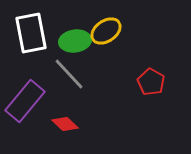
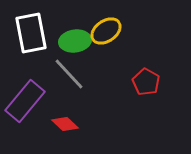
red pentagon: moved 5 px left
